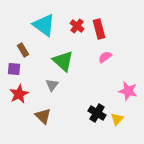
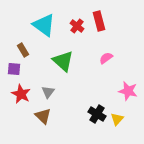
red rectangle: moved 8 px up
pink semicircle: moved 1 px right, 1 px down
gray triangle: moved 4 px left, 7 px down
red star: moved 2 px right; rotated 18 degrees counterclockwise
black cross: moved 1 px down
